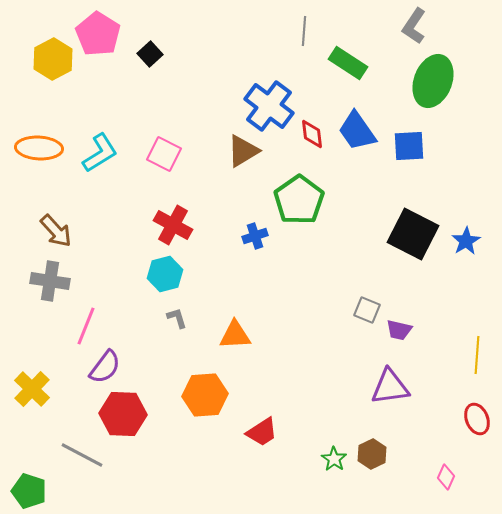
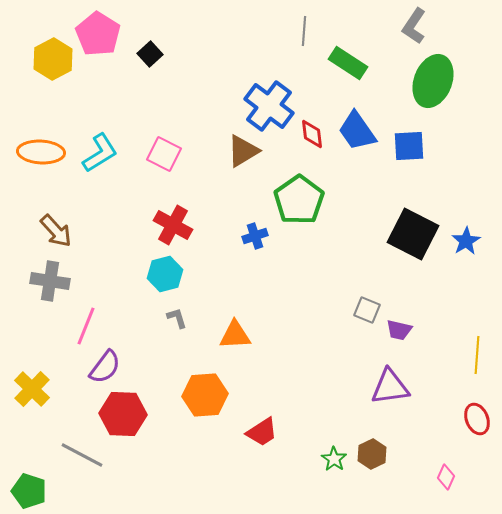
orange ellipse at (39, 148): moved 2 px right, 4 px down
